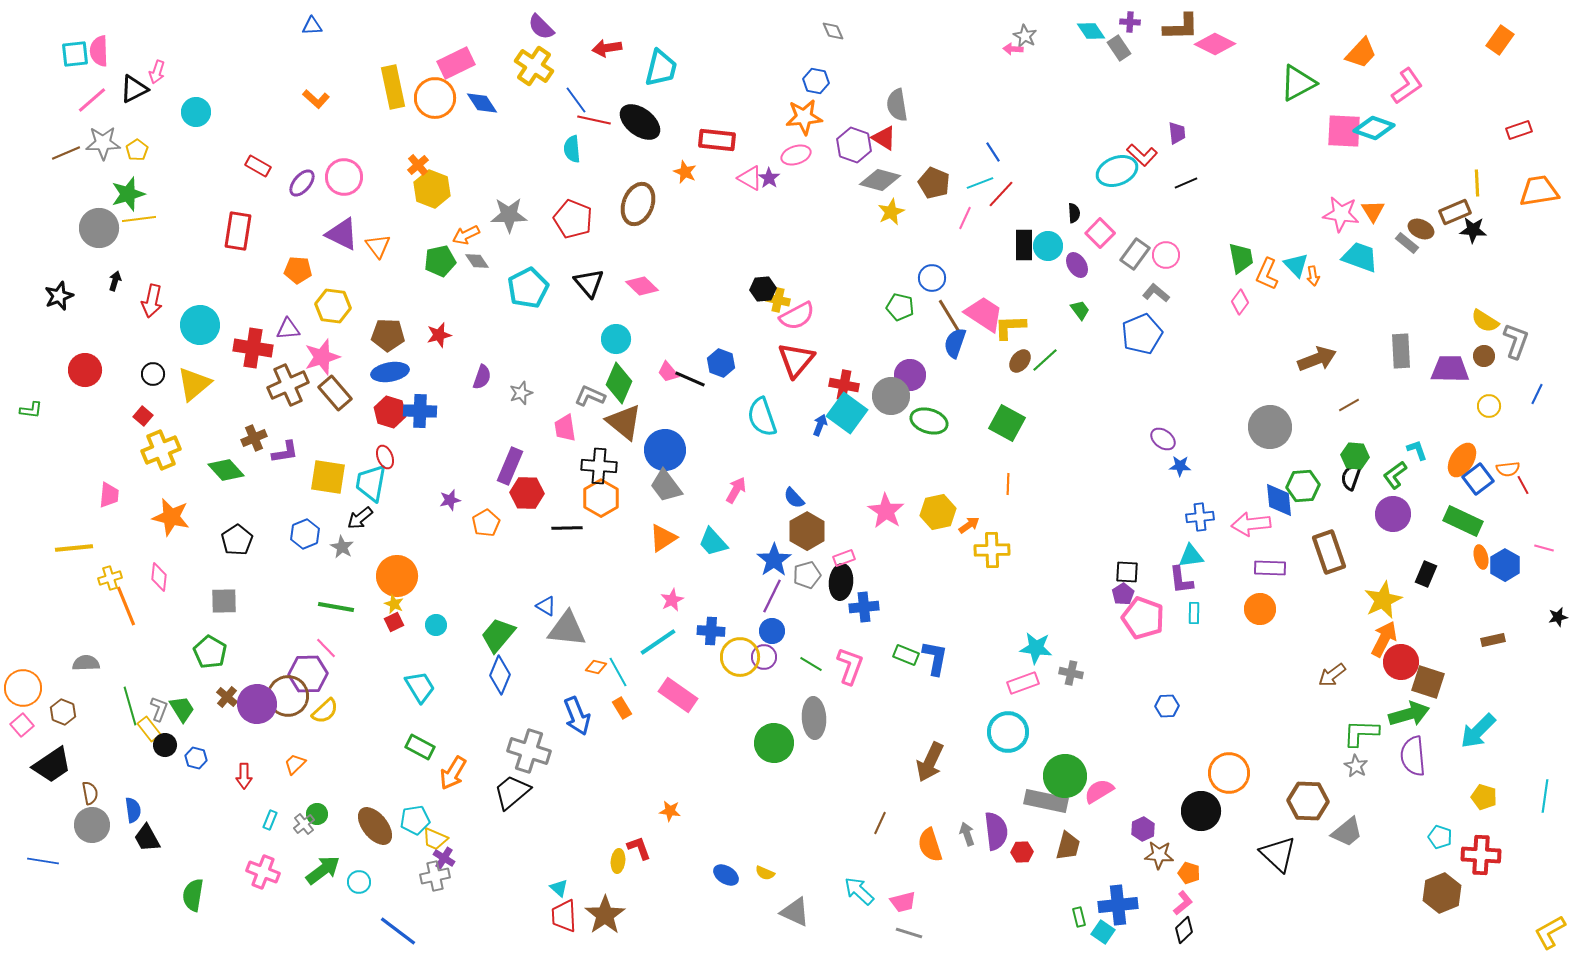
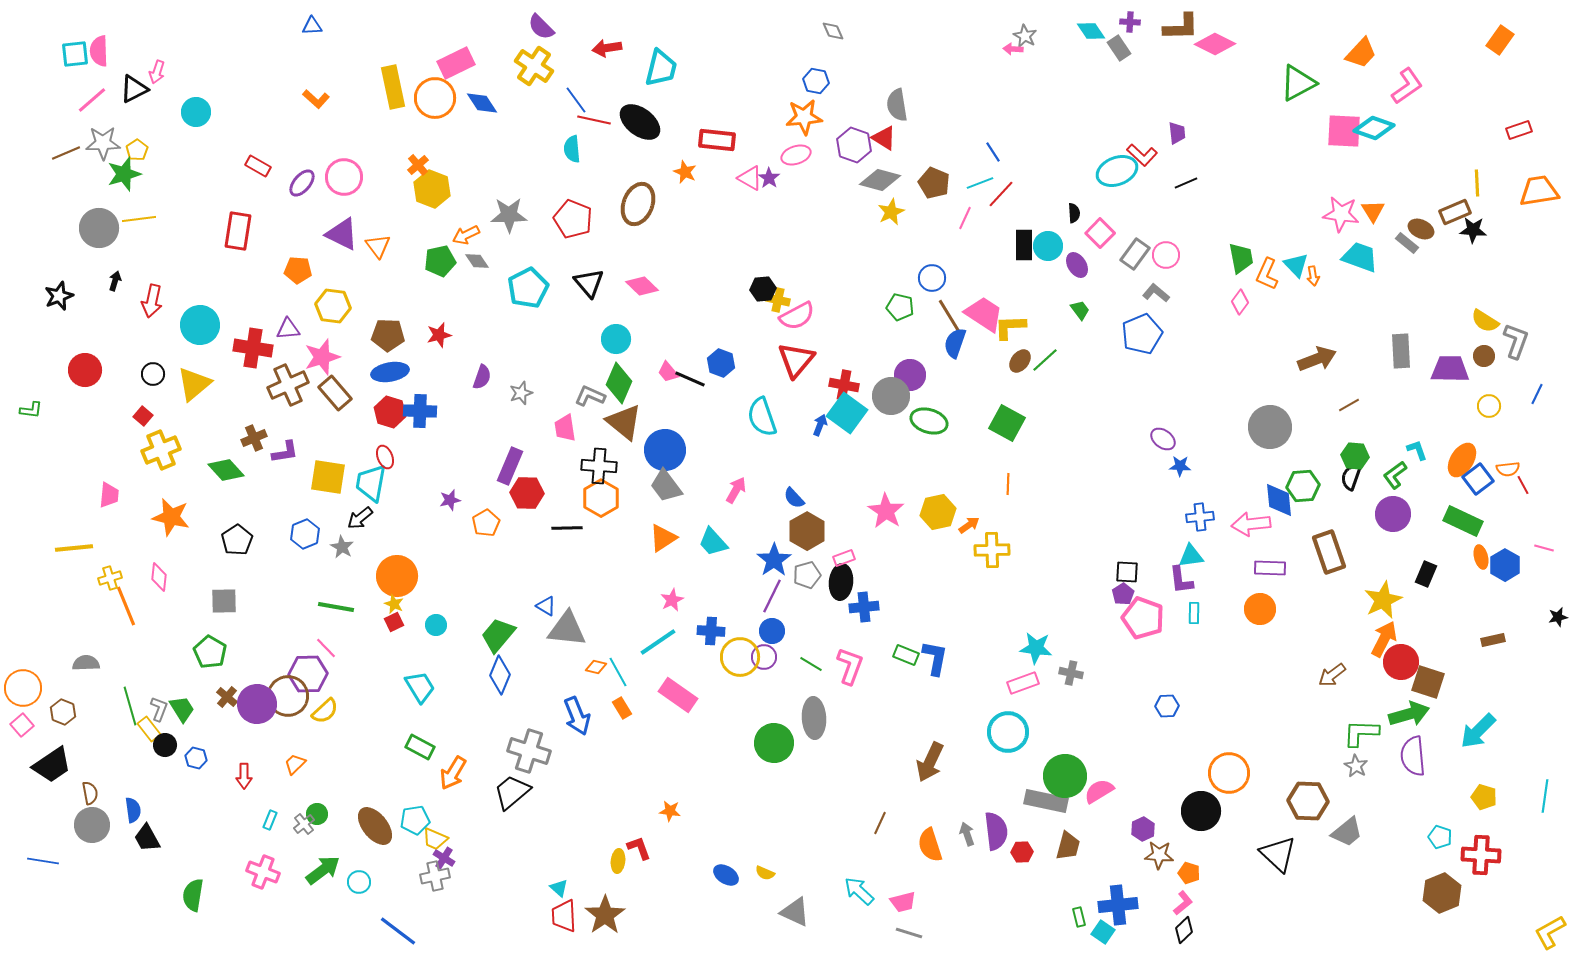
green star at (128, 194): moved 4 px left, 20 px up
